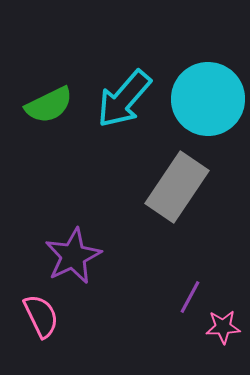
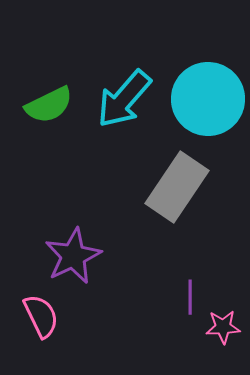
purple line: rotated 28 degrees counterclockwise
